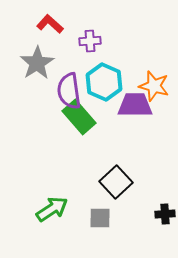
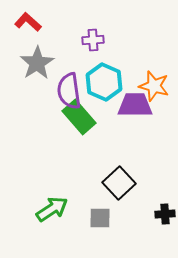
red L-shape: moved 22 px left, 2 px up
purple cross: moved 3 px right, 1 px up
black square: moved 3 px right, 1 px down
